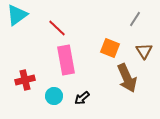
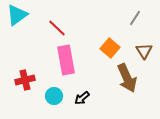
gray line: moved 1 px up
orange square: rotated 18 degrees clockwise
